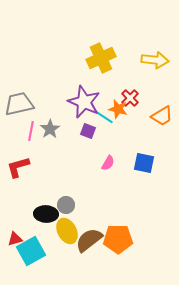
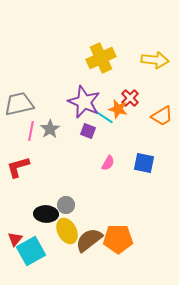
red triangle: rotated 35 degrees counterclockwise
